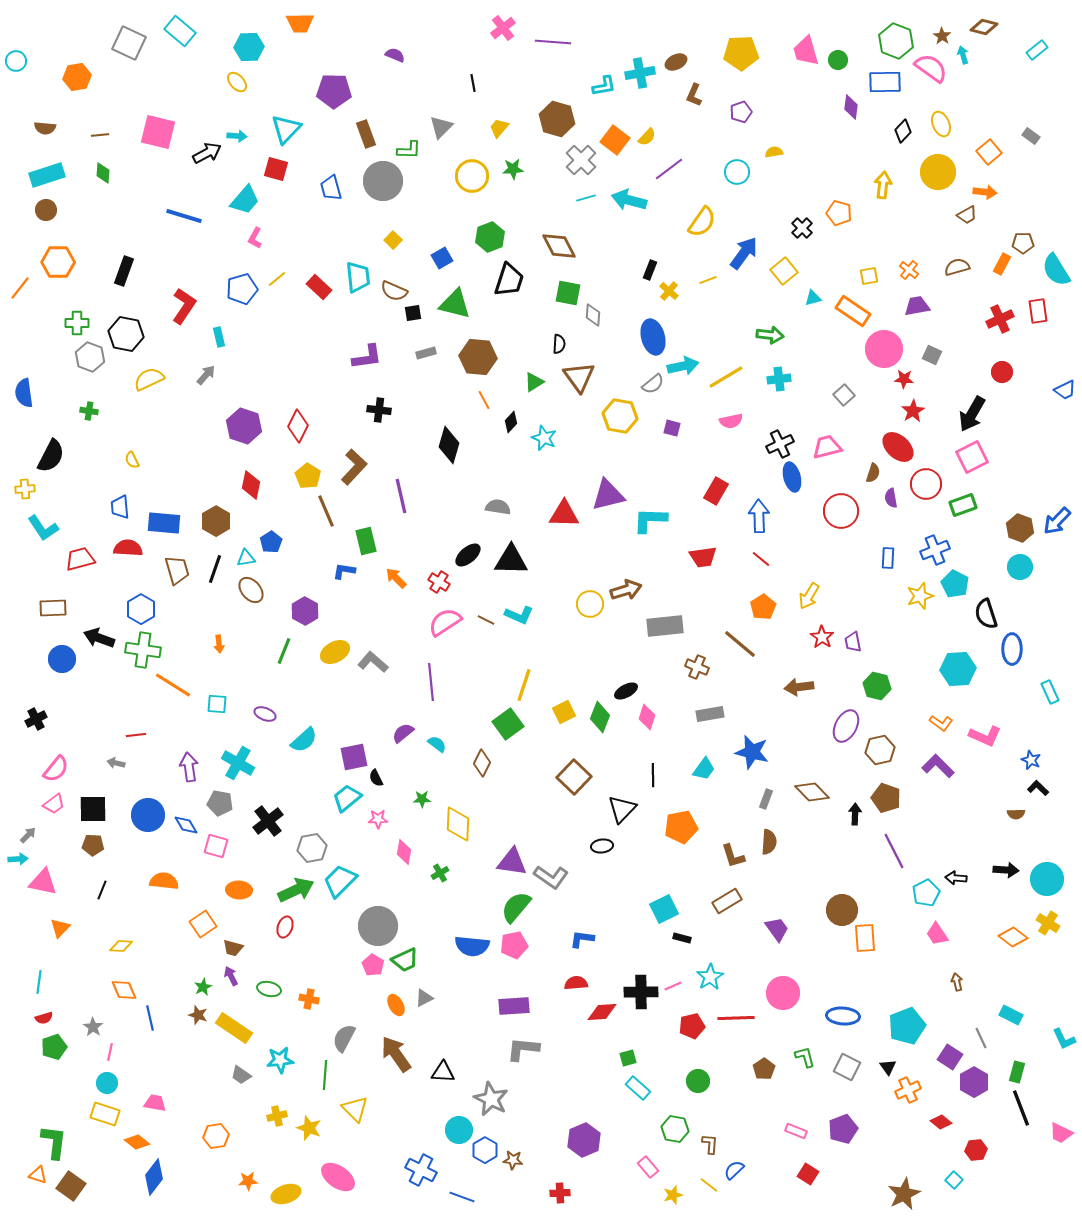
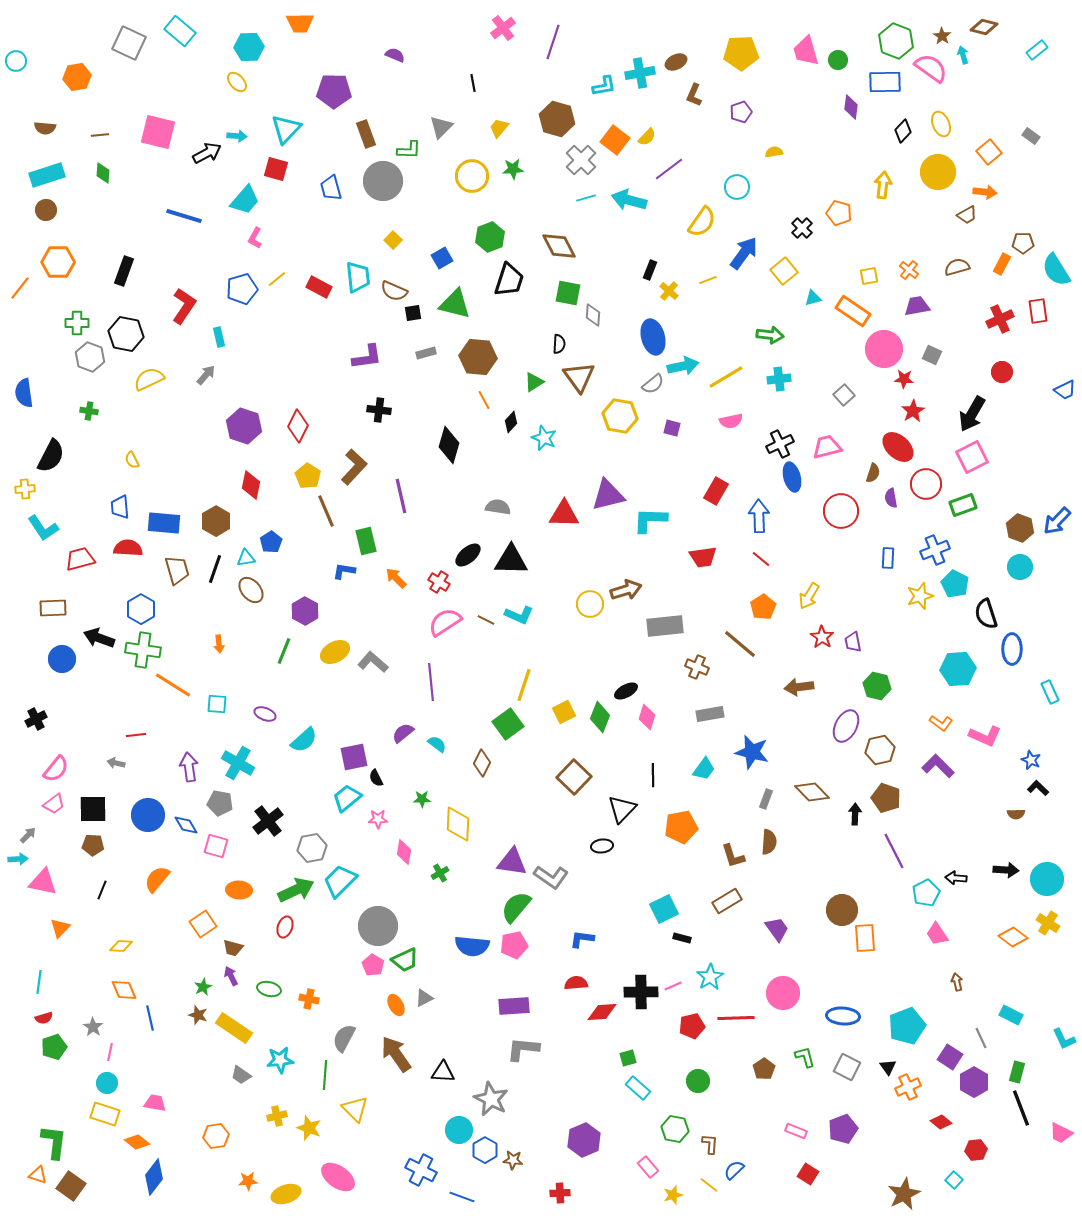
purple line at (553, 42): rotated 76 degrees counterclockwise
cyan circle at (737, 172): moved 15 px down
red rectangle at (319, 287): rotated 15 degrees counterclockwise
orange semicircle at (164, 881): moved 7 px left, 2 px up; rotated 56 degrees counterclockwise
orange cross at (908, 1090): moved 3 px up
